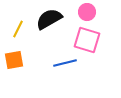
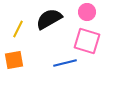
pink square: moved 1 px down
